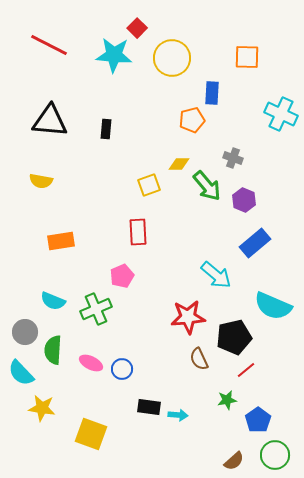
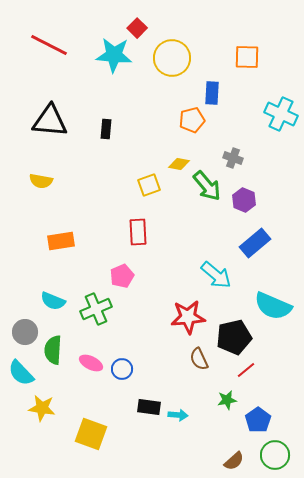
yellow diamond at (179, 164): rotated 10 degrees clockwise
